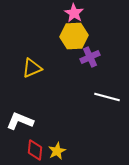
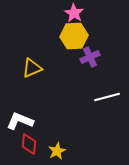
white line: rotated 30 degrees counterclockwise
red diamond: moved 6 px left, 6 px up
